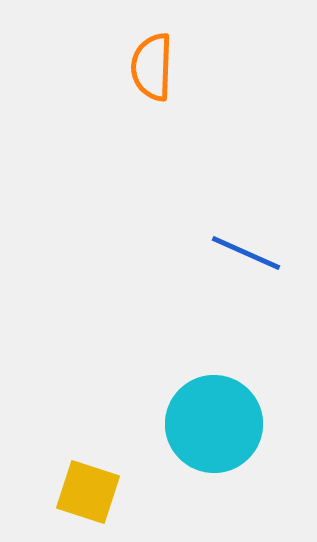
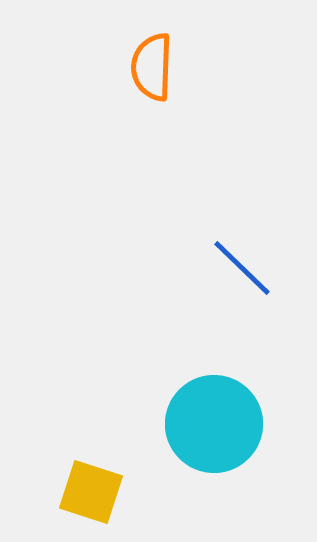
blue line: moved 4 px left, 15 px down; rotated 20 degrees clockwise
yellow square: moved 3 px right
